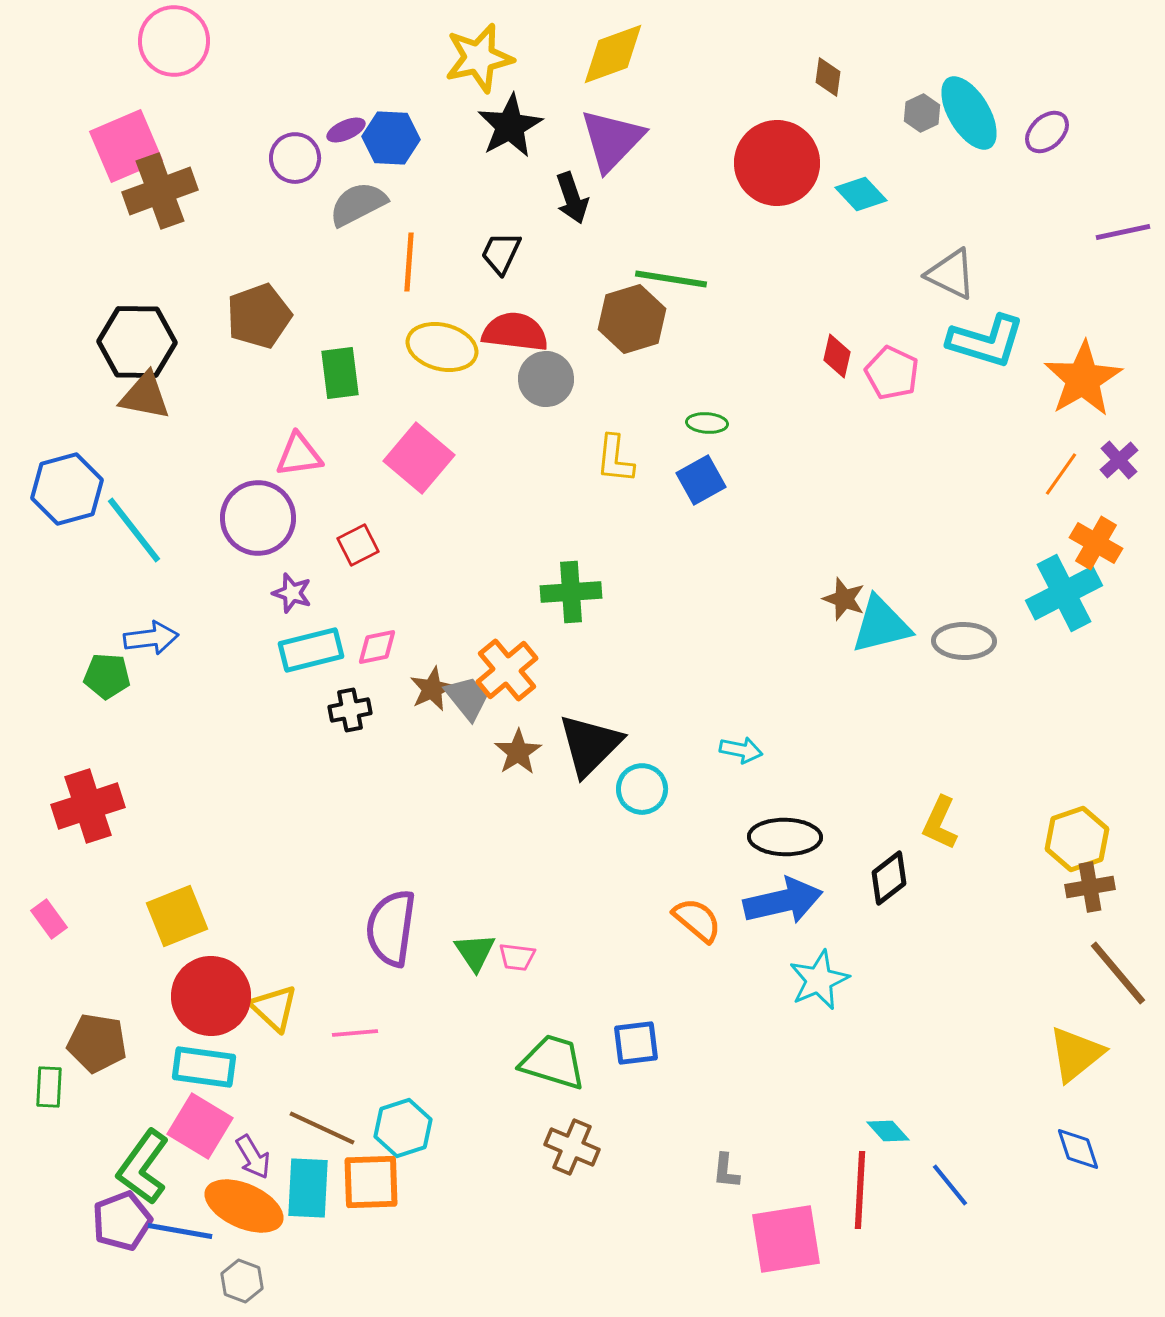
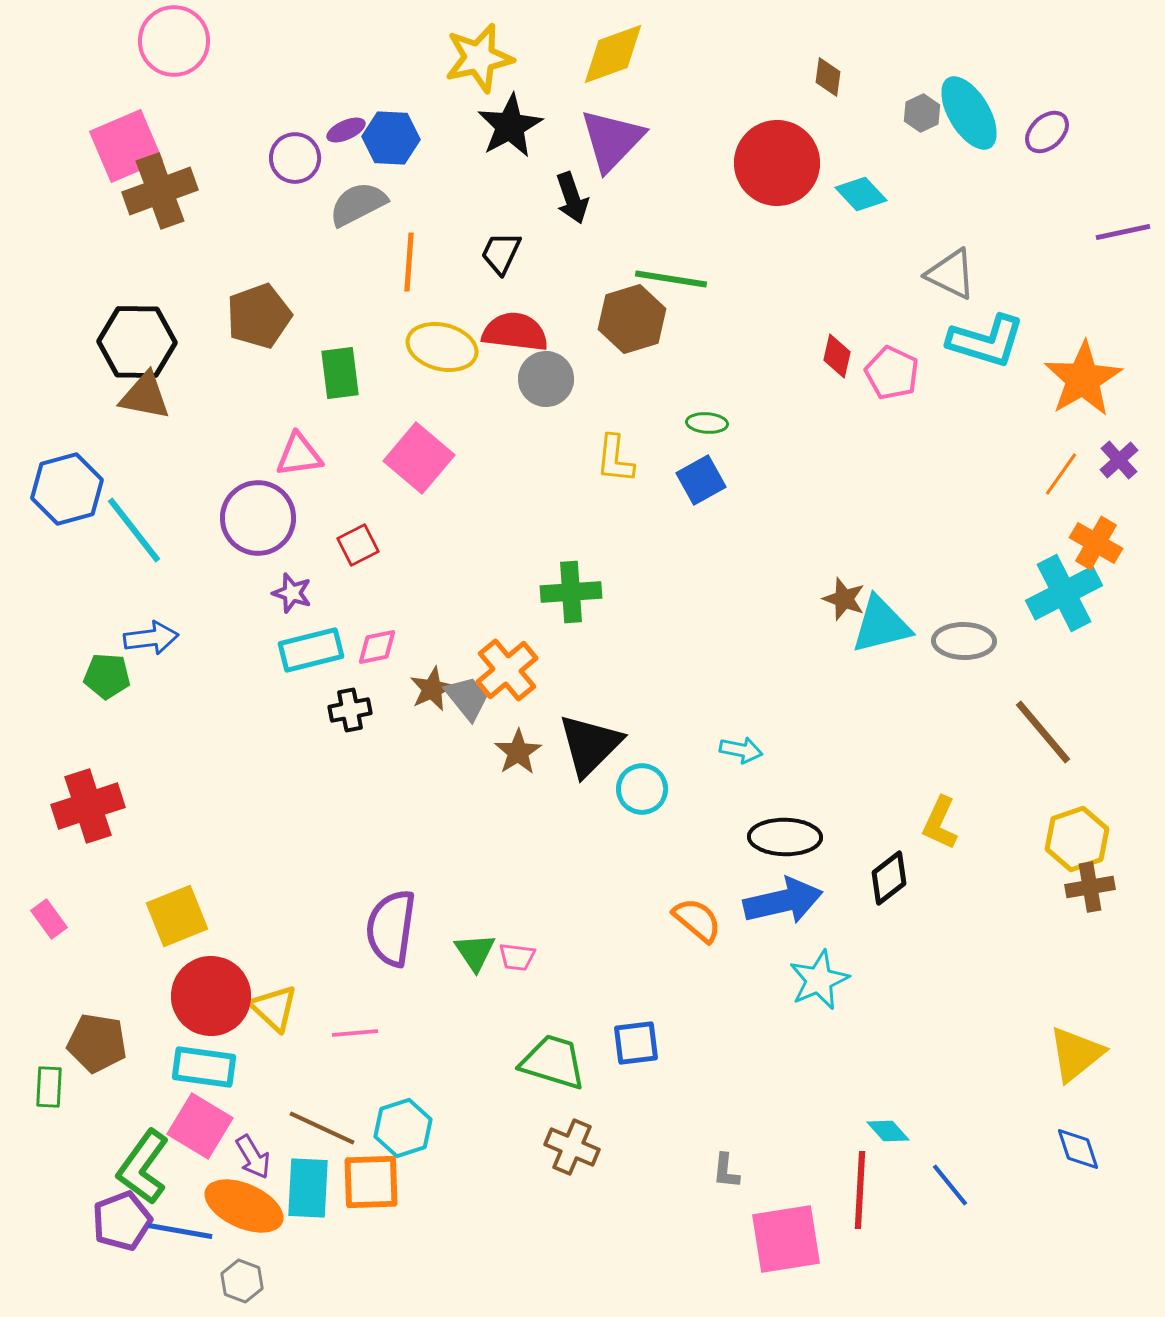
brown line at (1118, 973): moved 75 px left, 241 px up
